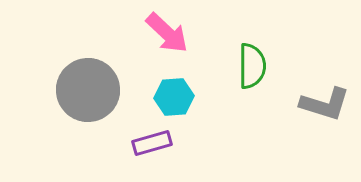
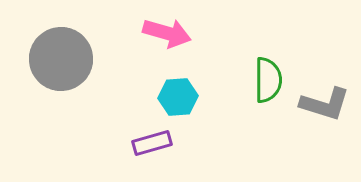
pink arrow: rotated 27 degrees counterclockwise
green semicircle: moved 16 px right, 14 px down
gray circle: moved 27 px left, 31 px up
cyan hexagon: moved 4 px right
